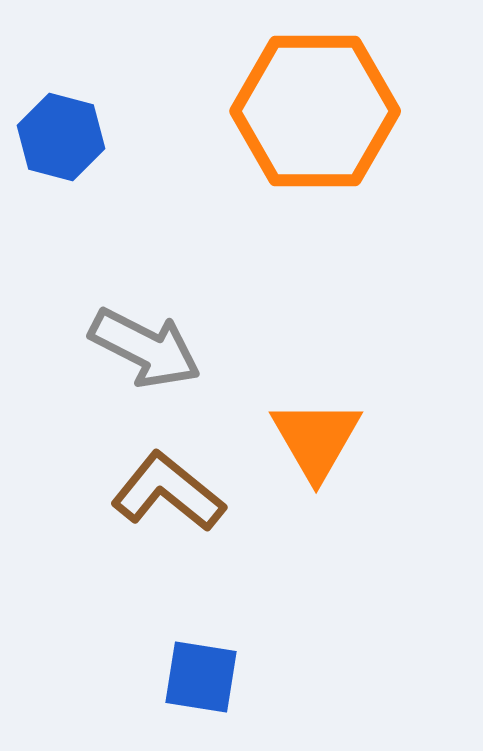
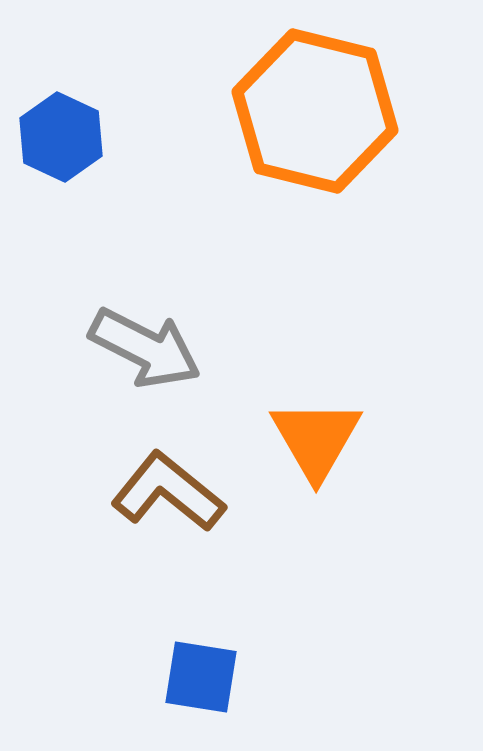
orange hexagon: rotated 14 degrees clockwise
blue hexagon: rotated 10 degrees clockwise
